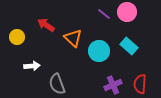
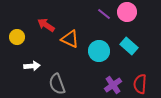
orange triangle: moved 3 px left, 1 px down; rotated 18 degrees counterclockwise
purple cross: rotated 12 degrees counterclockwise
